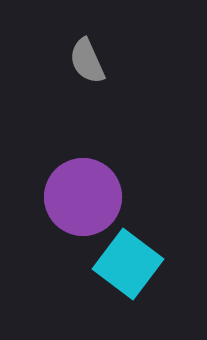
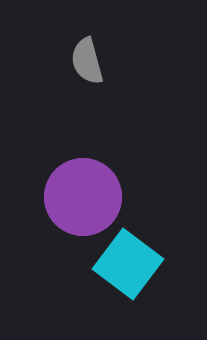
gray semicircle: rotated 9 degrees clockwise
